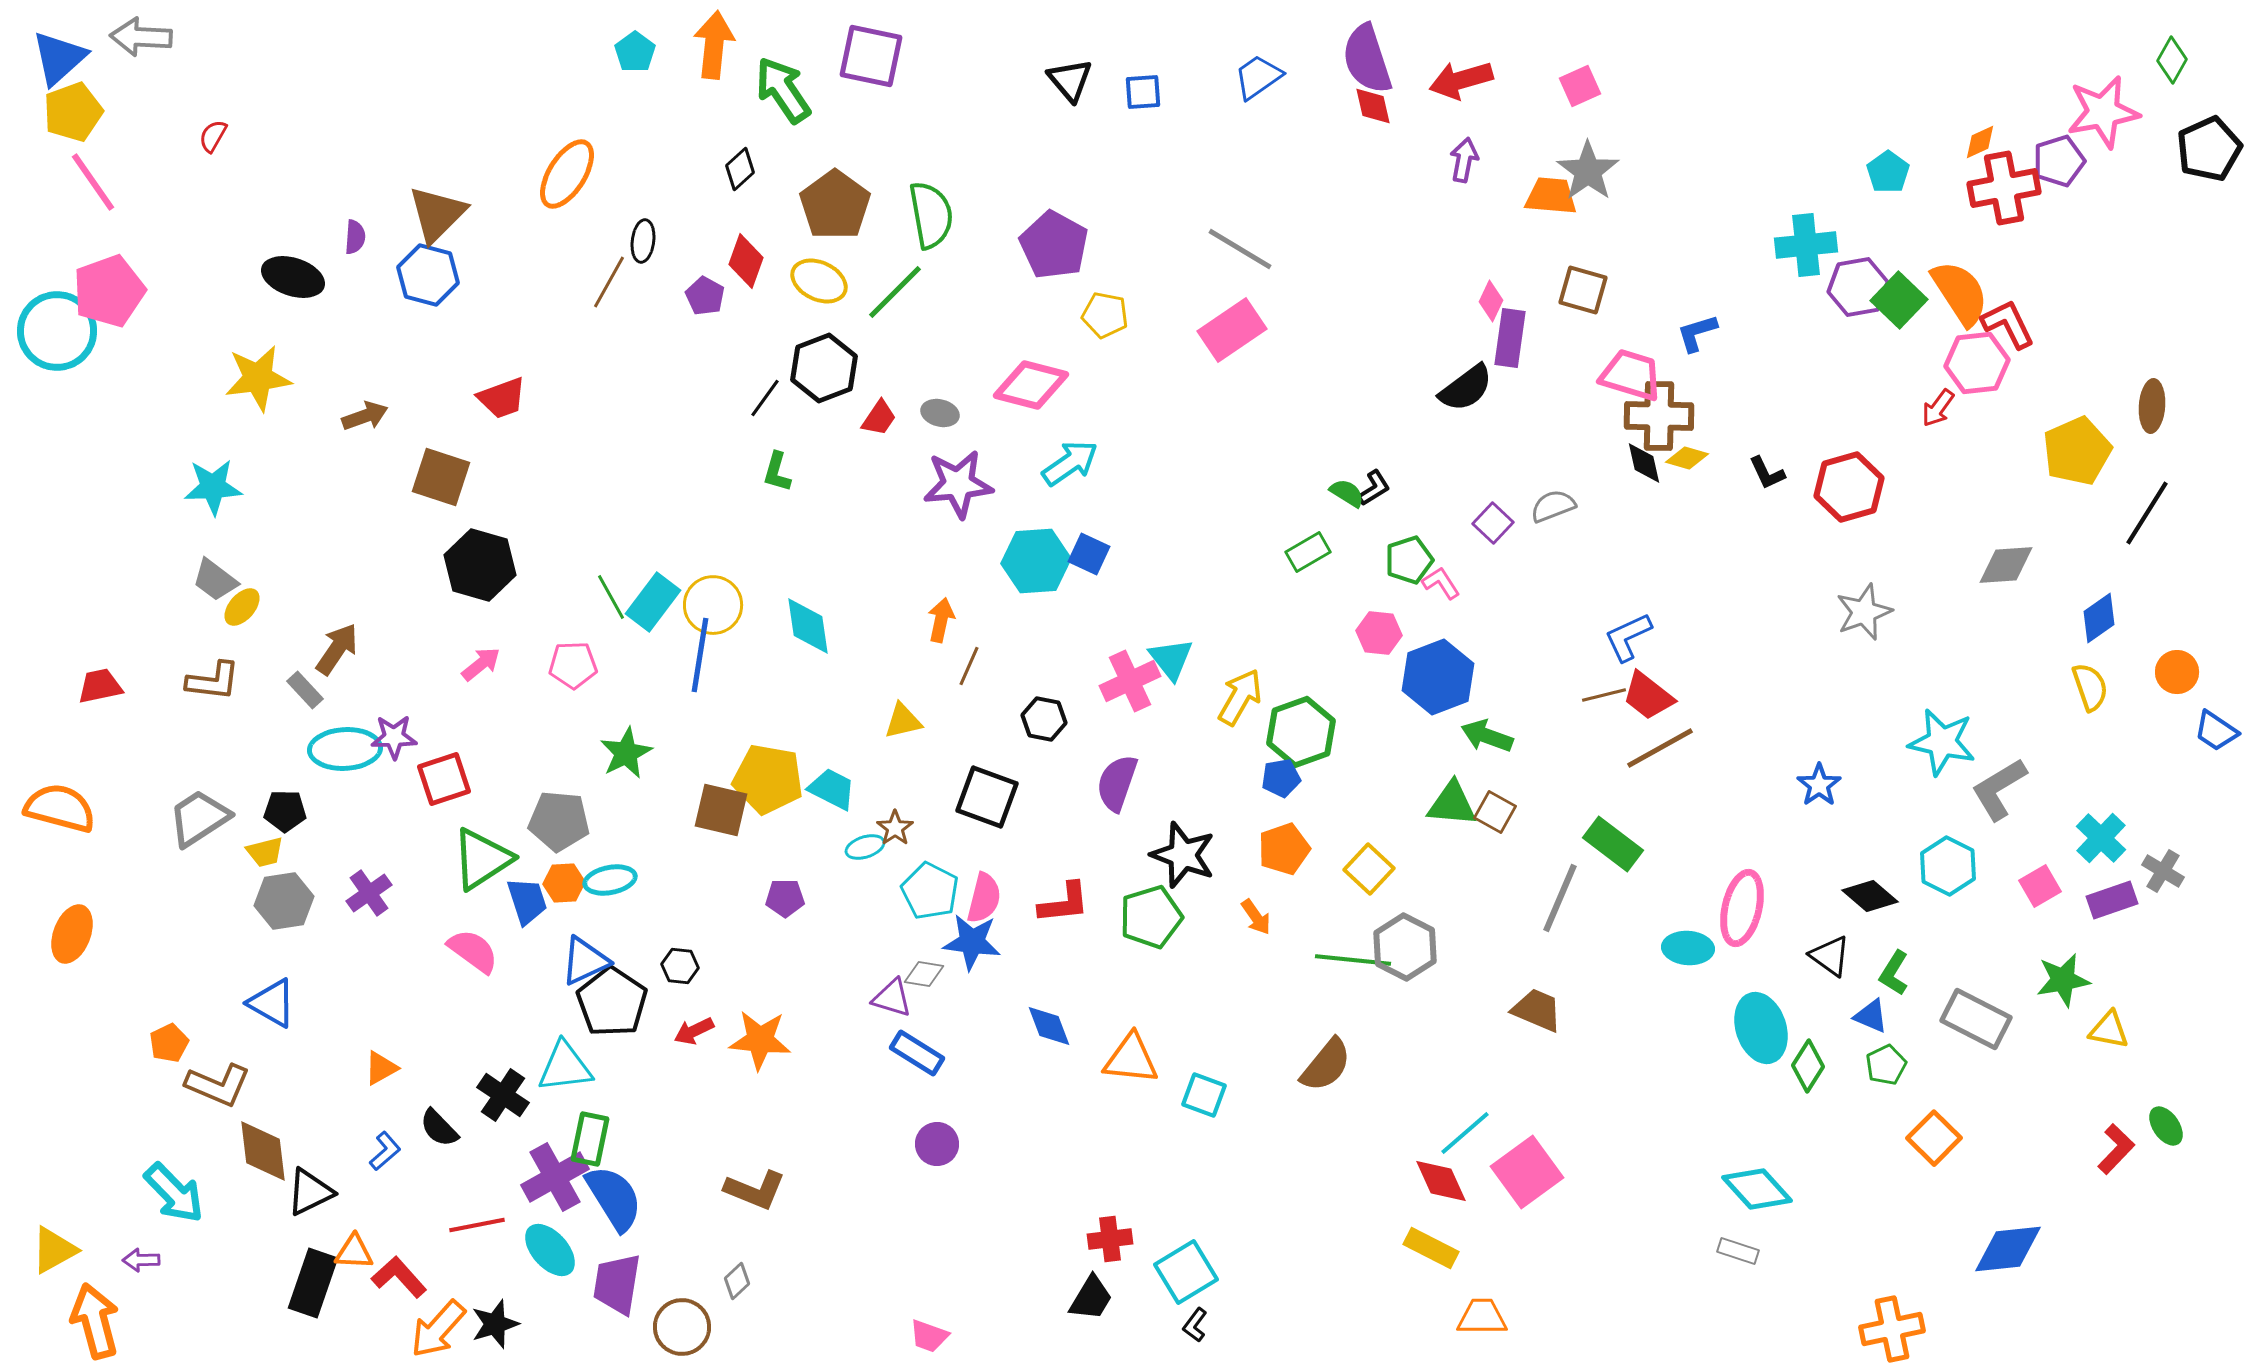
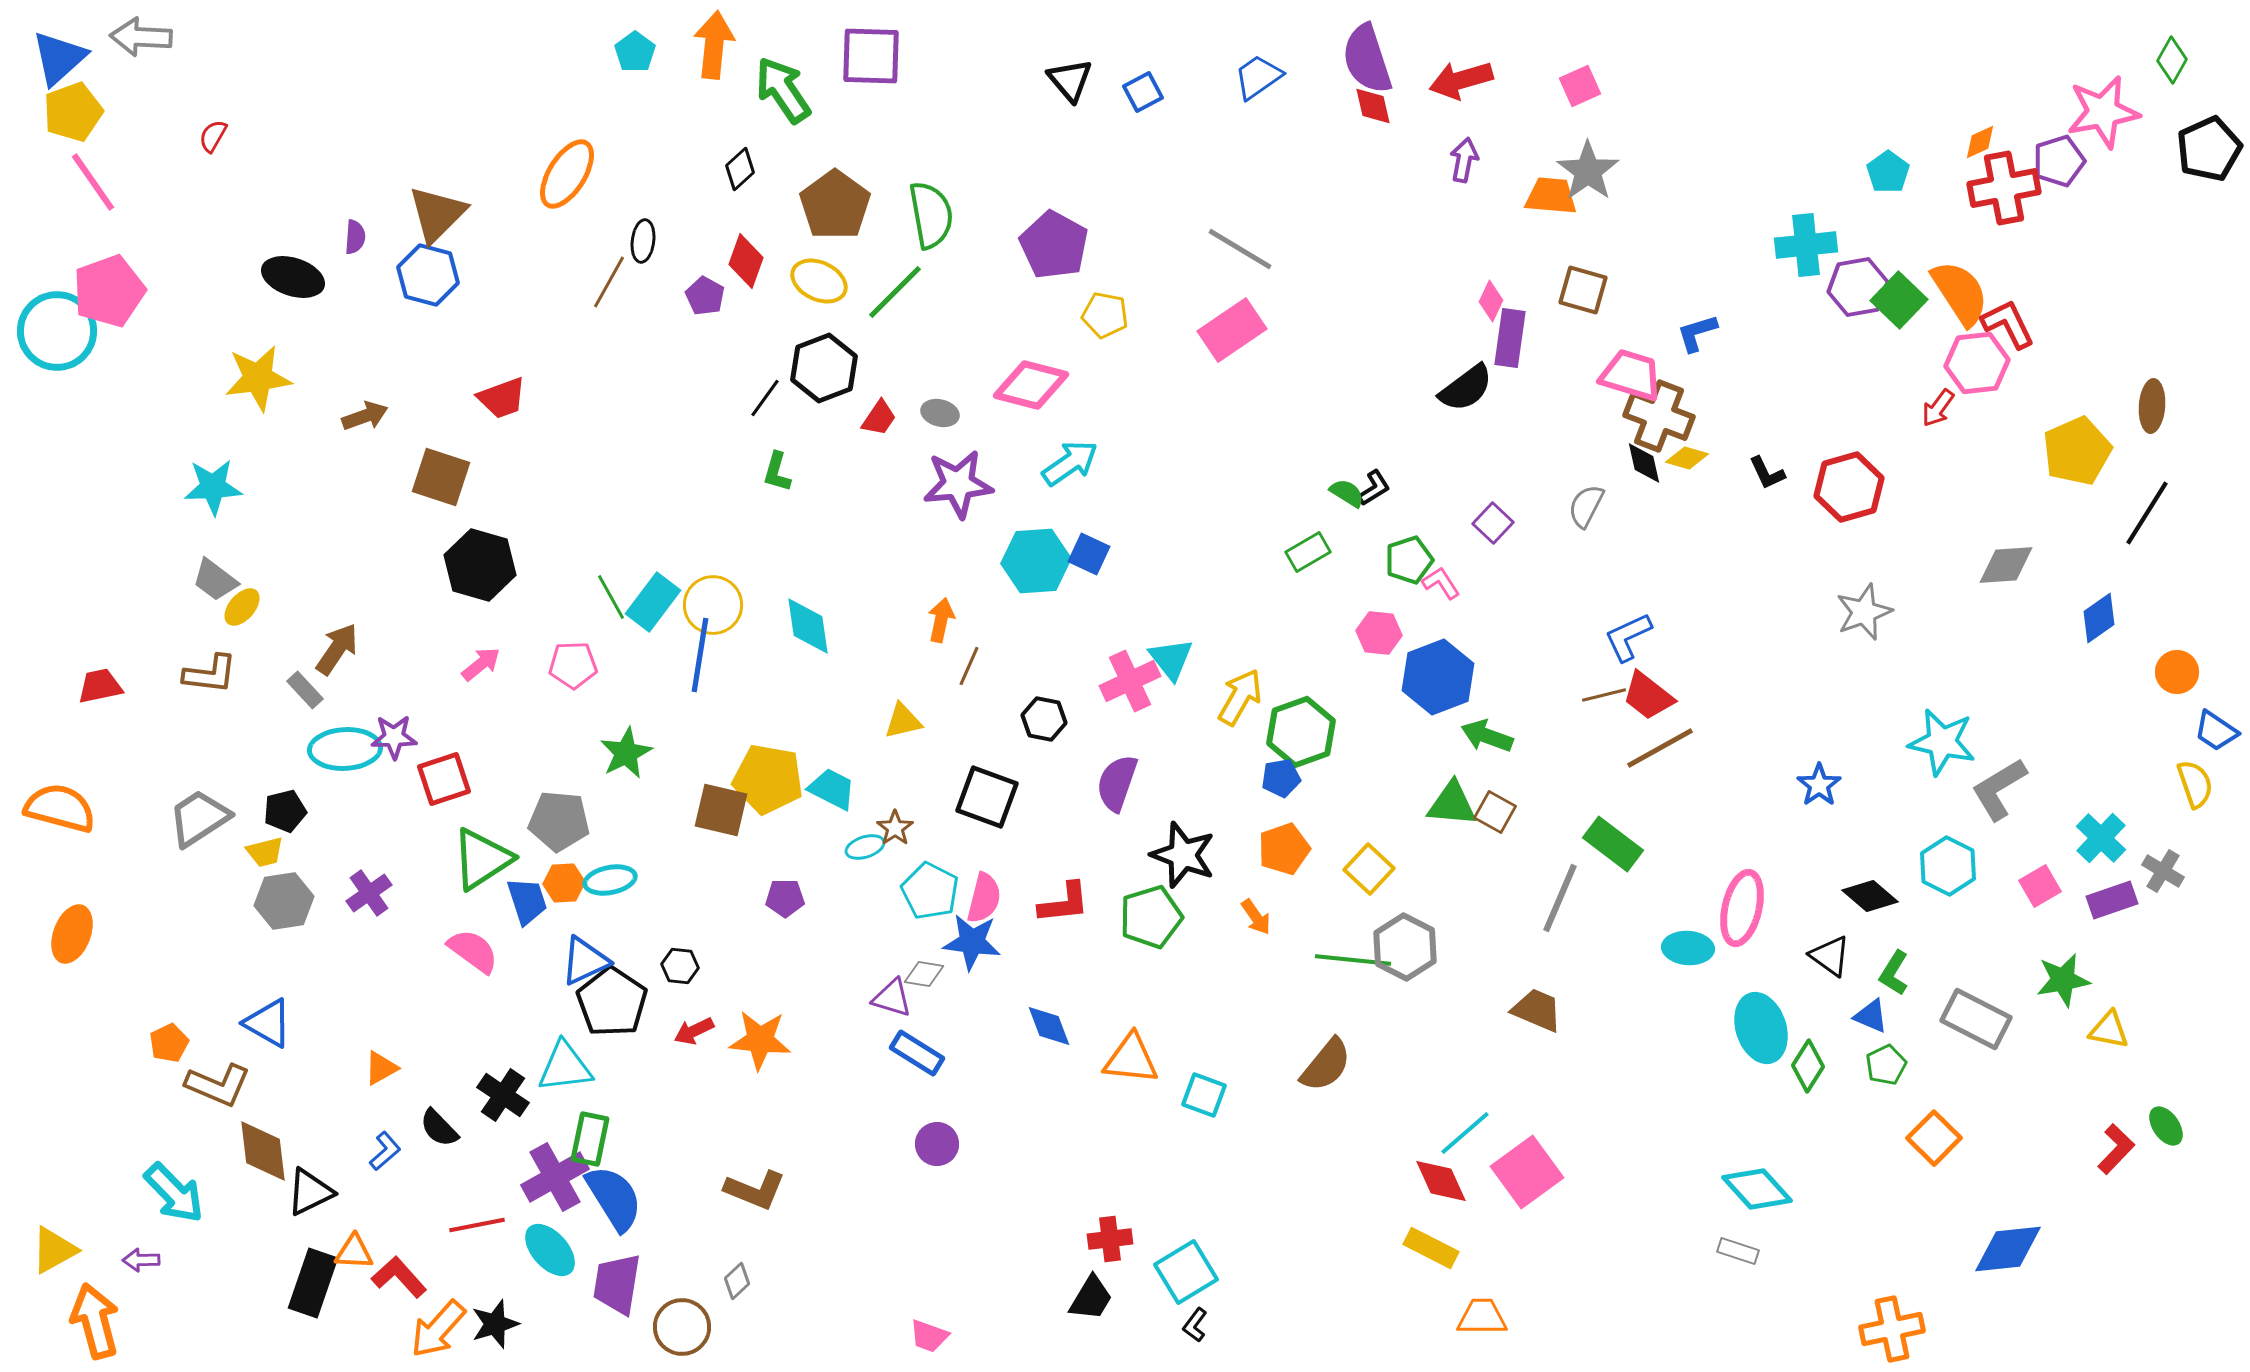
purple square at (871, 56): rotated 10 degrees counterclockwise
blue square at (1143, 92): rotated 24 degrees counterclockwise
brown cross at (1659, 416): rotated 20 degrees clockwise
gray semicircle at (1553, 506): moved 33 px right; rotated 42 degrees counterclockwise
brown L-shape at (213, 681): moved 3 px left, 7 px up
yellow semicircle at (2090, 687): moved 105 px right, 97 px down
black pentagon at (285, 811): rotated 15 degrees counterclockwise
blue triangle at (272, 1003): moved 4 px left, 20 px down
